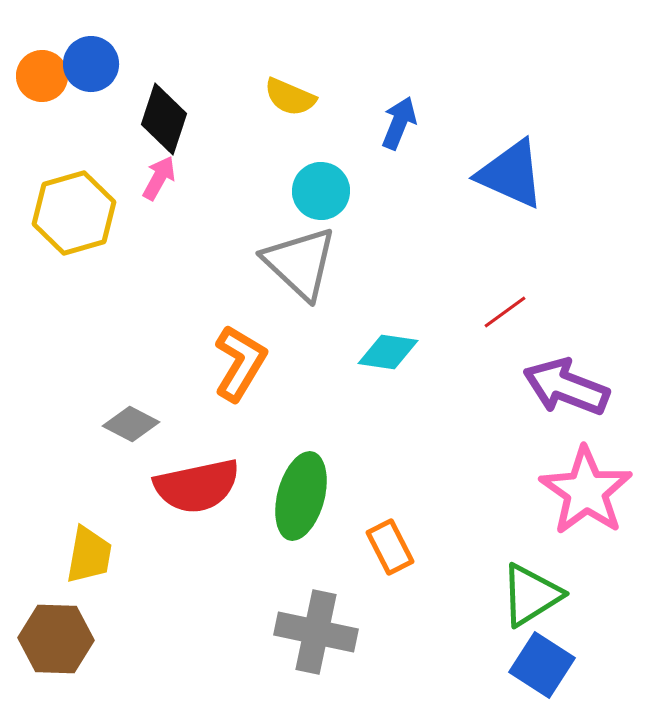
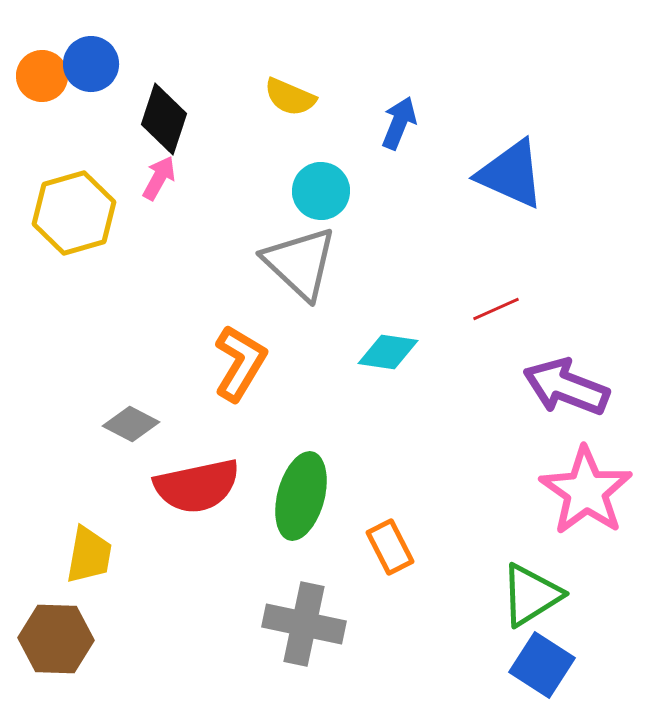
red line: moved 9 px left, 3 px up; rotated 12 degrees clockwise
gray cross: moved 12 px left, 8 px up
